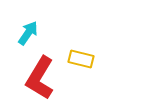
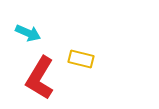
cyan arrow: rotated 80 degrees clockwise
